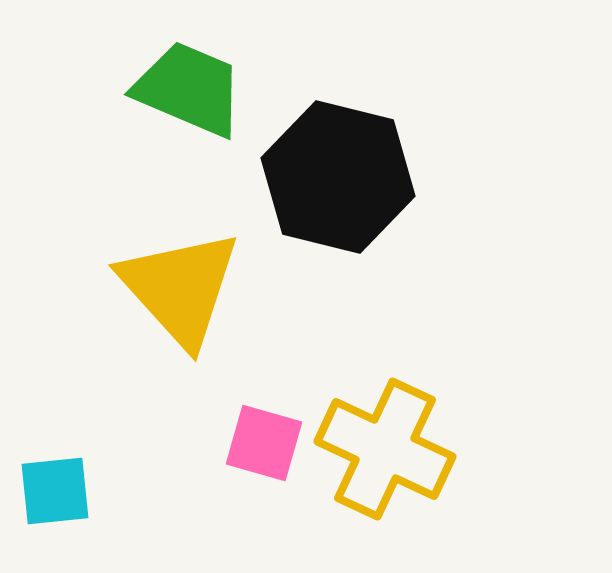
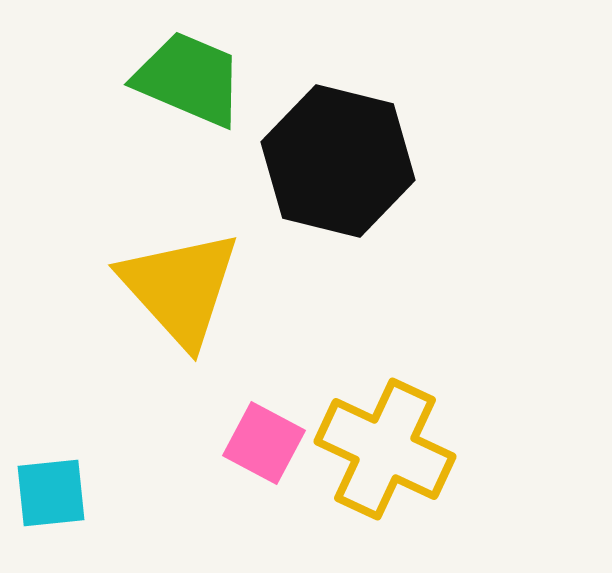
green trapezoid: moved 10 px up
black hexagon: moved 16 px up
pink square: rotated 12 degrees clockwise
cyan square: moved 4 px left, 2 px down
